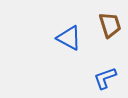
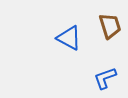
brown trapezoid: moved 1 px down
